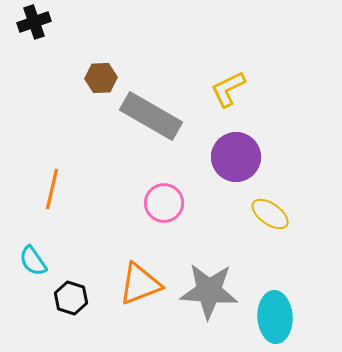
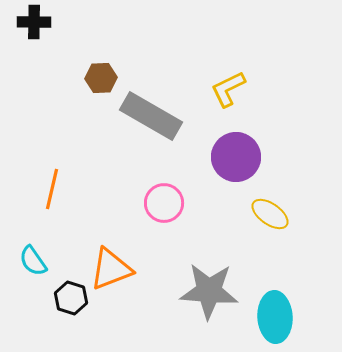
black cross: rotated 20 degrees clockwise
orange triangle: moved 29 px left, 15 px up
